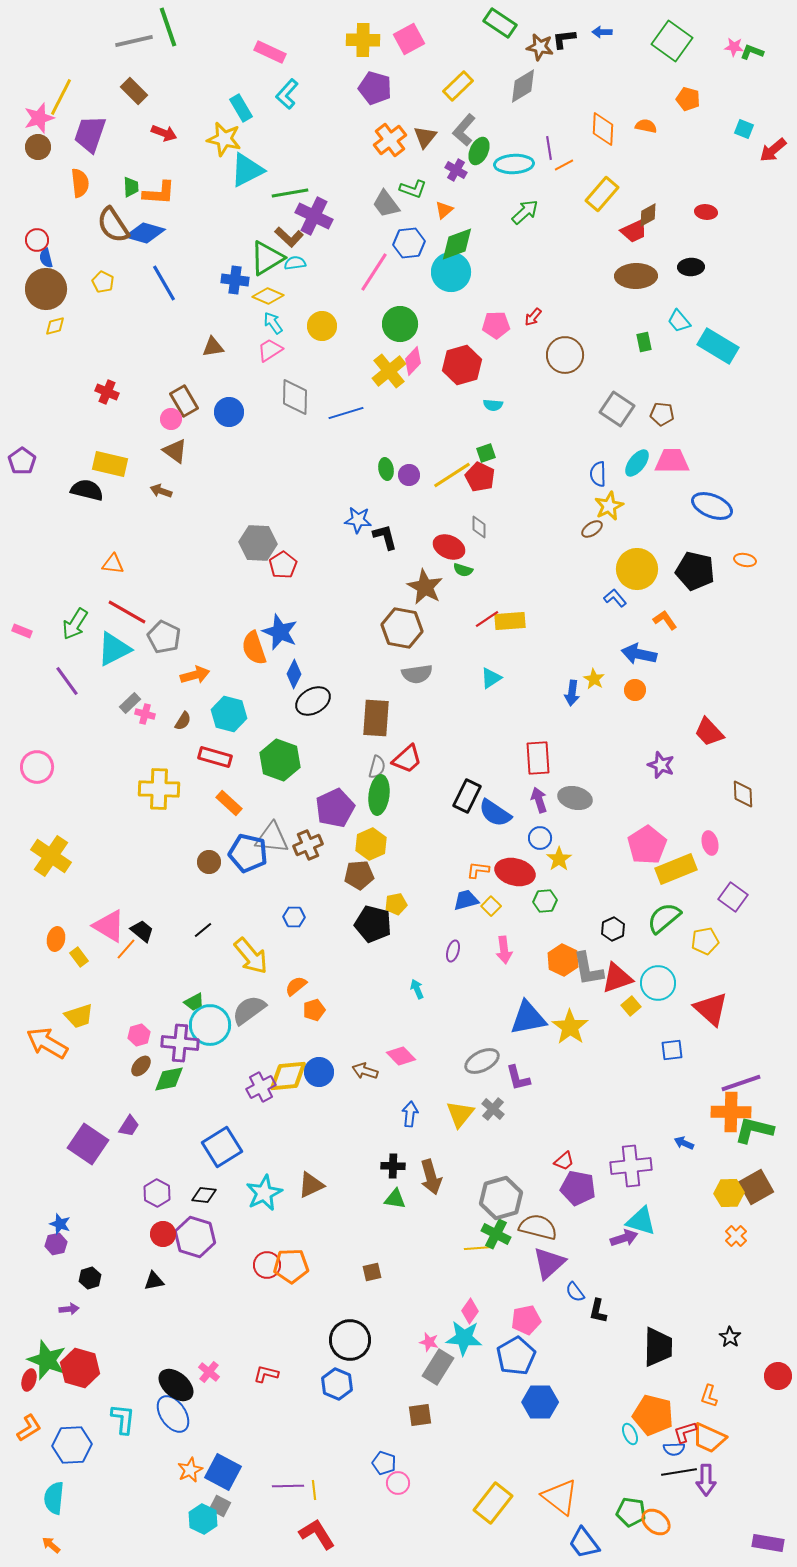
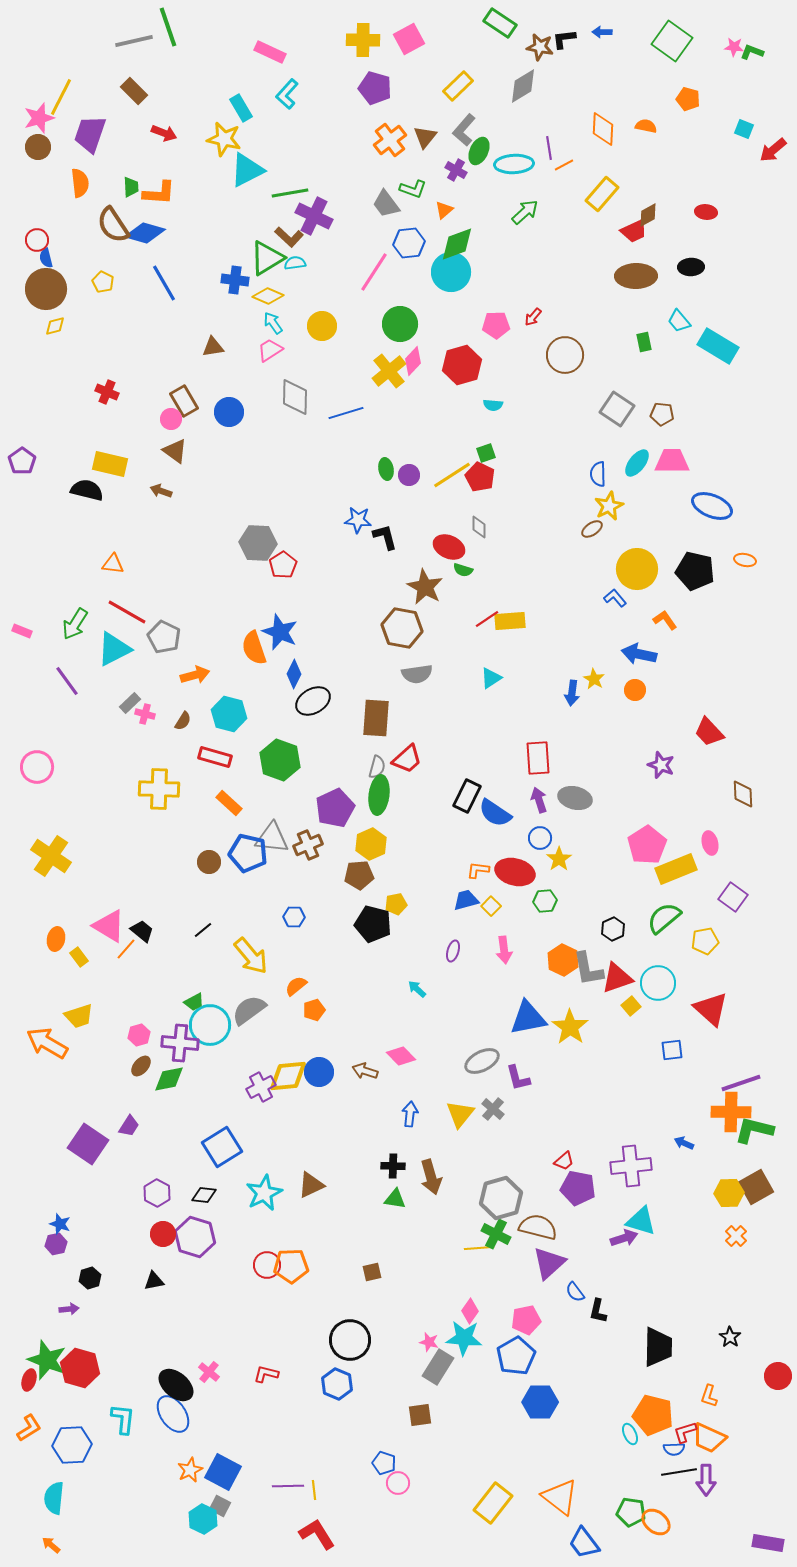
cyan arrow at (417, 989): rotated 24 degrees counterclockwise
